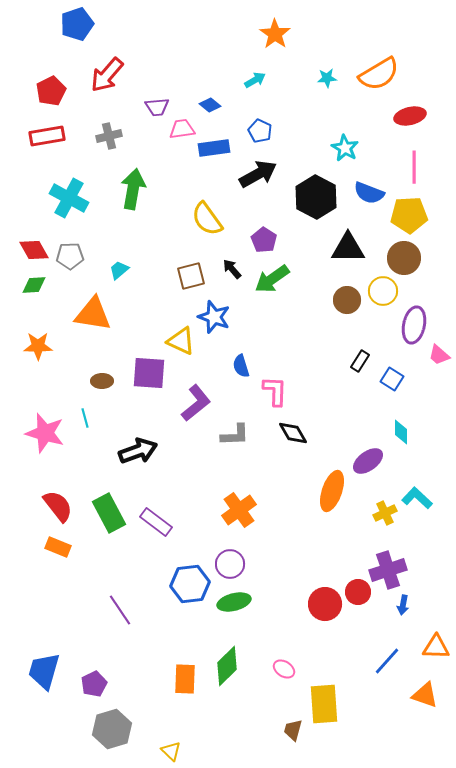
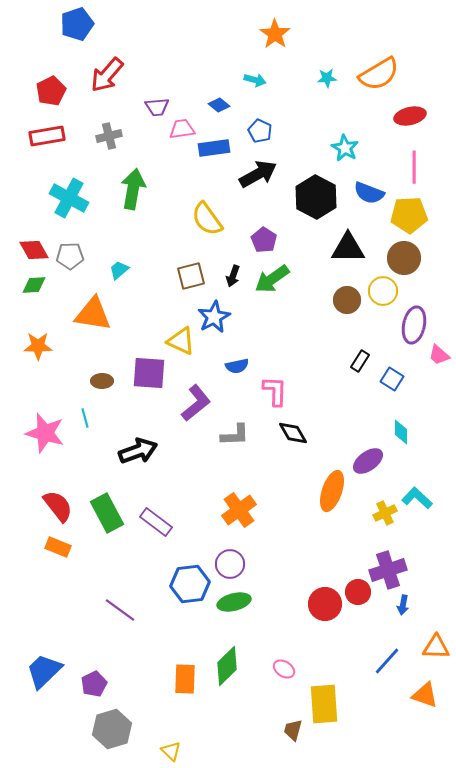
cyan arrow at (255, 80): rotated 45 degrees clockwise
blue diamond at (210, 105): moved 9 px right
black arrow at (232, 269): moved 1 px right, 7 px down; rotated 120 degrees counterclockwise
blue star at (214, 317): rotated 24 degrees clockwise
blue semicircle at (241, 366): moved 4 px left; rotated 85 degrees counterclockwise
green rectangle at (109, 513): moved 2 px left
purple line at (120, 610): rotated 20 degrees counterclockwise
blue trapezoid at (44, 671): rotated 30 degrees clockwise
